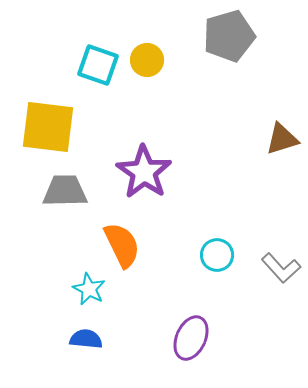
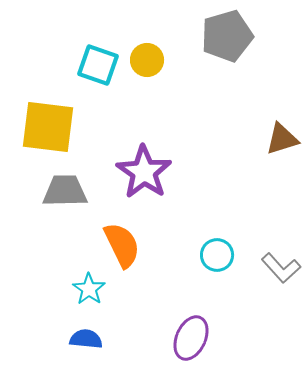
gray pentagon: moved 2 px left
cyan star: rotated 8 degrees clockwise
